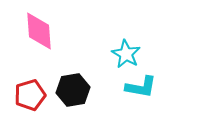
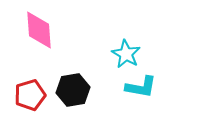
pink diamond: moved 1 px up
